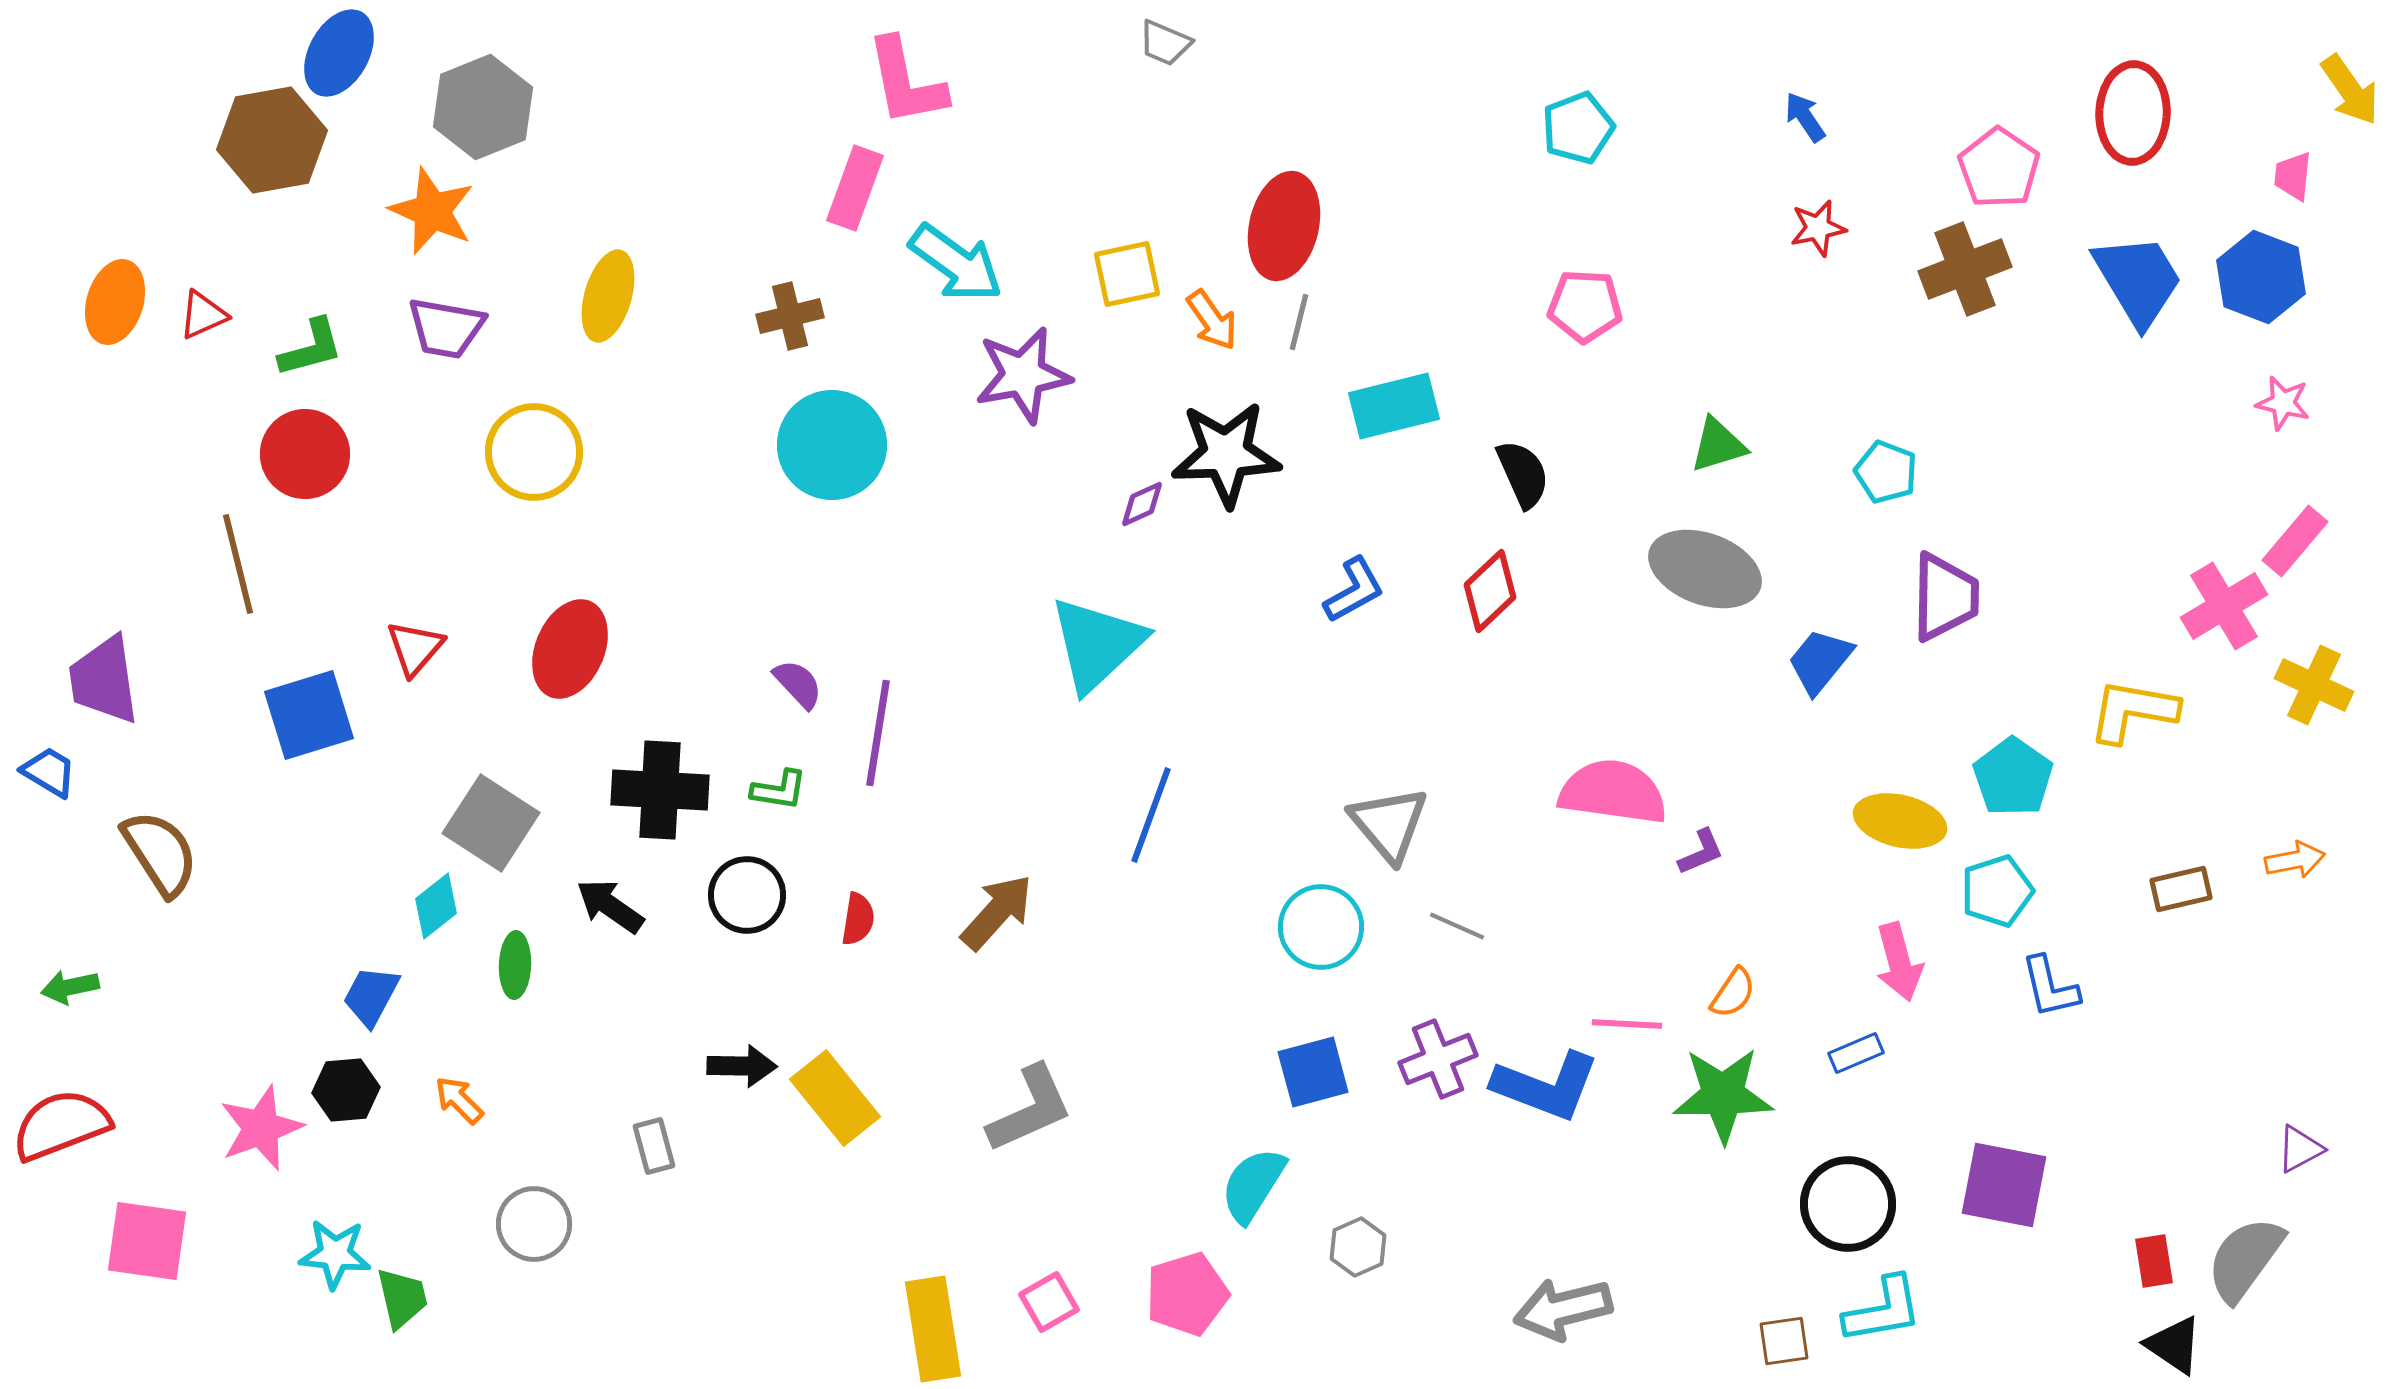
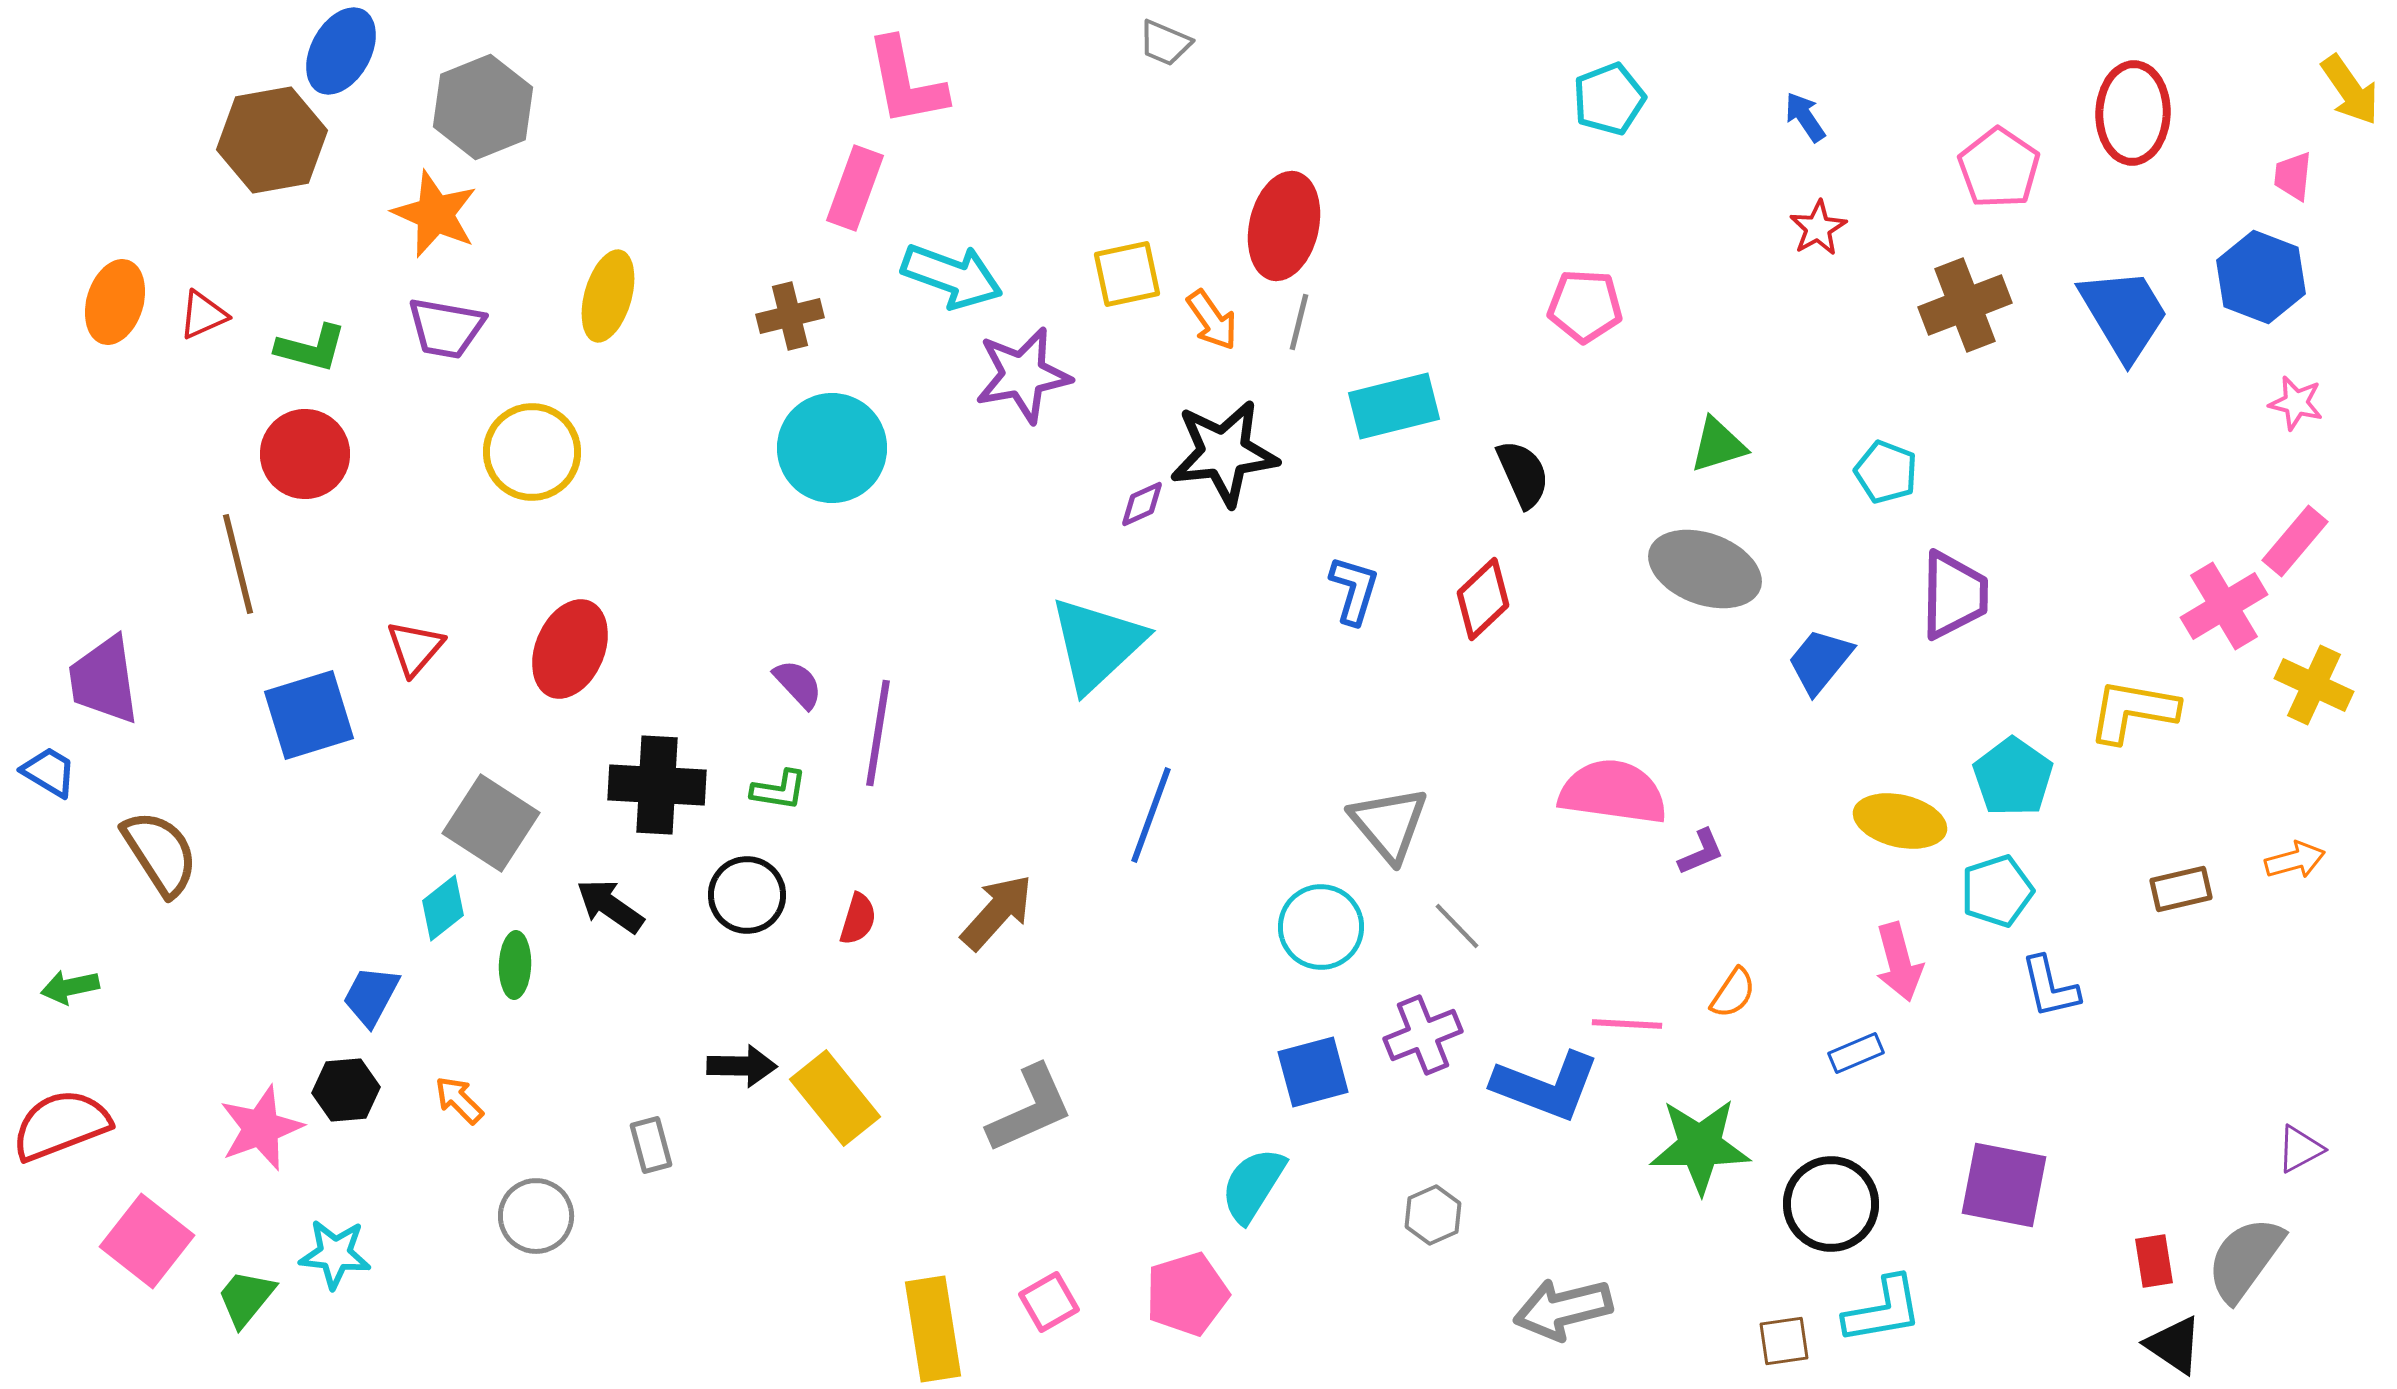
blue ellipse at (339, 53): moved 2 px right, 2 px up
cyan pentagon at (1578, 128): moved 31 px right, 29 px up
orange star at (432, 211): moved 3 px right, 3 px down
red star at (1818, 228): rotated 18 degrees counterclockwise
cyan arrow at (956, 263): moved 4 px left, 13 px down; rotated 16 degrees counterclockwise
brown cross at (1965, 269): moved 36 px down
blue trapezoid at (2138, 280): moved 14 px left, 34 px down
green L-shape at (311, 348): rotated 30 degrees clockwise
pink star at (2283, 403): moved 13 px right
cyan circle at (832, 445): moved 3 px down
yellow circle at (534, 452): moved 2 px left
black star at (1226, 454): moved 2 px left, 1 px up; rotated 4 degrees counterclockwise
blue L-shape at (1354, 590): rotated 44 degrees counterclockwise
red diamond at (1490, 591): moved 7 px left, 8 px down
purple trapezoid at (1945, 597): moved 9 px right, 2 px up
black cross at (660, 790): moved 3 px left, 5 px up
orange arrow at (2295, 860): rotated 4 degrees counterclockwise
cyan diamond at (436, 906): moved 7 px right, 2 px down
red semicircle at (858, 919): rotated 8 degrees clockwise
gray line at (1457, 926): rotated 22 degrees clockwise
purple cross at (1438, 1059): moved 15 px left, 24 px up
green star at (1723, 1095): moved 23 px left, 51 px down
gray rectangle at (654, 1146): moved 3 px left, 1 px up
black circle at (1848, 1204): moved 17 px left
gray circle at (534, 1224): moved 2 px right, 8 px up
pink square at (147, 1241): rotated 30 degrees clockwise
gray hexagon at (1358, 1247): moved 75 px right, 32 px up
green trapezoid at (402, 1298): moved 156 px left; rotated 128 degrees counterclockwise
